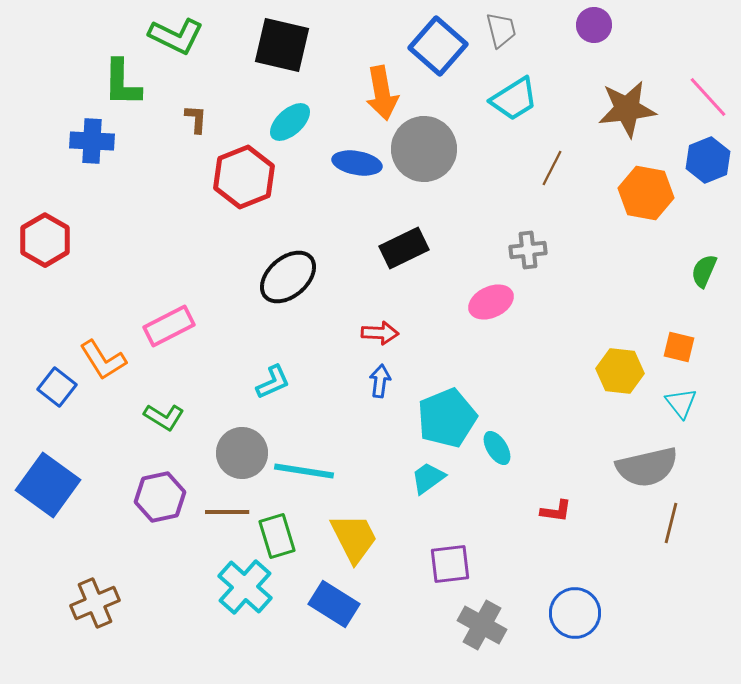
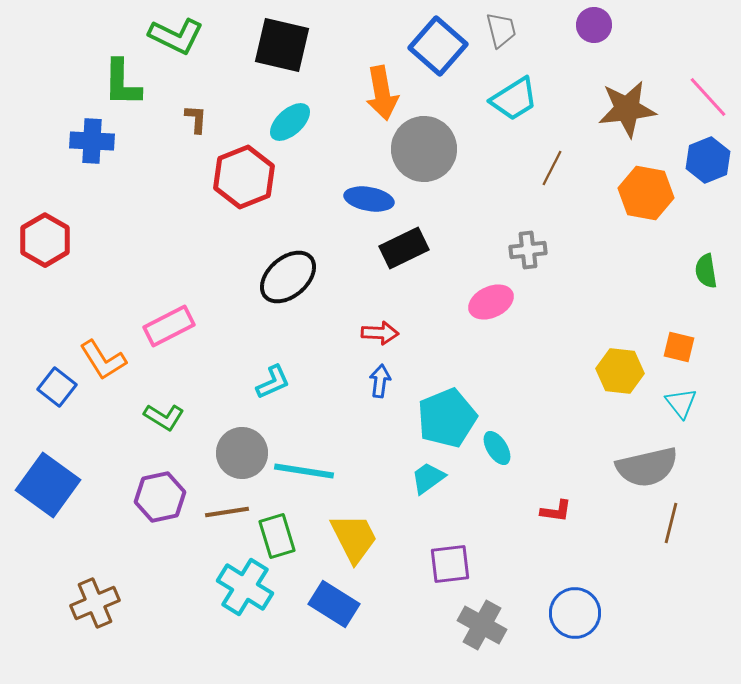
blue ellipse at (357, 163): moved 12 px right, 36 px down
green semicircle at (704, 271): moved 2 px right; rotated 32 degrees counterclockwise
brown line at (227, 512): rotated 9 degrees counterclockwise
cyan cross at (245, 587): rotated 10 degrees counterclockwise
